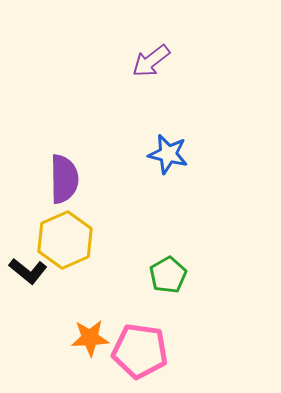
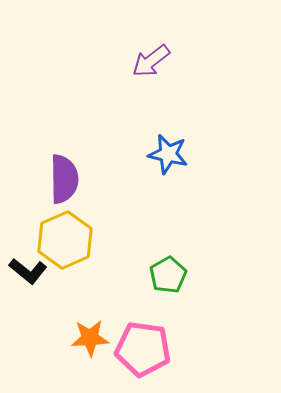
pink pentagon: moved 3 px right, 2 px up
